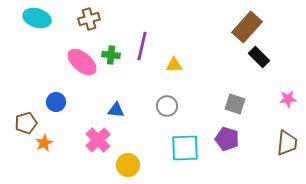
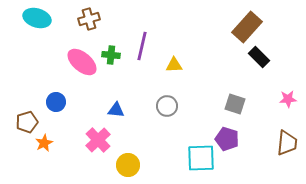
brown pentagon: moved 1 px right, 1 px up
cyan square: moved 16 px right, 10 px down
